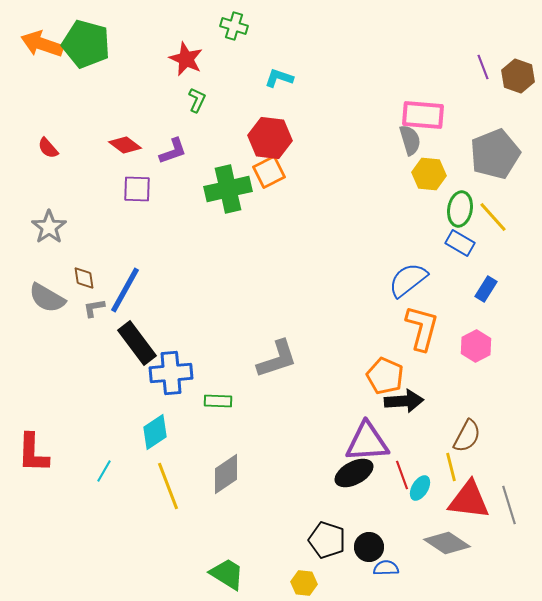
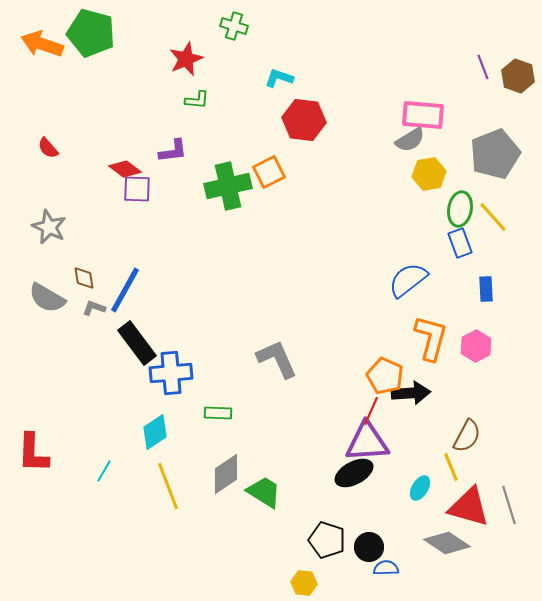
green pentagon at (86, 44): moved 5 px right, 11 px up
red star at (186, 59): rotated 24 degrees clockwise
green L-shape at (197, 100): rotated 70 degrees clockwise
red hexagon at (270, 138): moved 34 px right, 18 px up
gray semicircle at (410, 140): rotated 76 degrees clockwise
red diamond at (125, 145): moved 24 px down
purple L-shape at (173, 151): rotated 12 degrees clockwise
yellow hexagon at (429, 174): rotated 16 degrees counterclockwise
green cross at (228, 189): moved 3 px up
gray star at (49, 227): rotated 12 degrees counterclockwise
blue rectangle at (460, 243): rotated 40 degrees clockwise
blue rectangle at (486, 289): rotated 35 degrees counterclockwise
gray L-shape at (94, 308): rotated 30 degrees clockwise
orange L-shape at (422, 328): moved 9 px right, 10 px down
gray L-shape at (277, 359): rotated 96 degrees counterclockwise
green rectangle at (218, 401): moved 12 px down
black arrow at (404, 401): moved 7 px right, 8 px up
yellow line at (451, 467): rotated 8 degrees counterclockwise
red line at (402, 475): moved 31 px left, 64 px up; rotated 44 degrees clockwise
red triangle at (469, 500): moved 7 px down; rotated 9 degrees clockwise
green trapezoid at (227, 574): moved 37 px right, 82 px up
